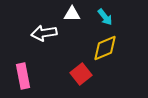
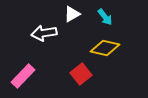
white triangle: rotated 30 degrees counterclockwise
yellow diamond: rotated 36 degrees clockwise
pink rectangle: rotated 55 degrees clockwise
